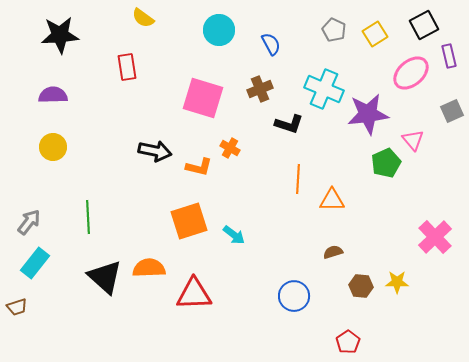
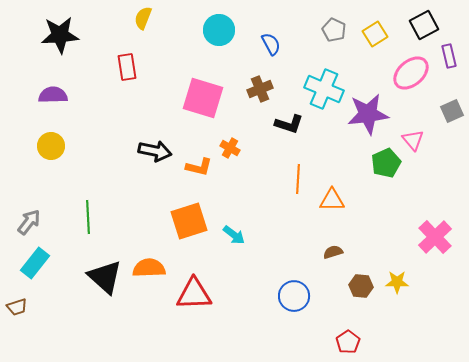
yellow semicircle: rotated 75 degrees clockwise
yellow circle: moved 2 px left, 1 px up
